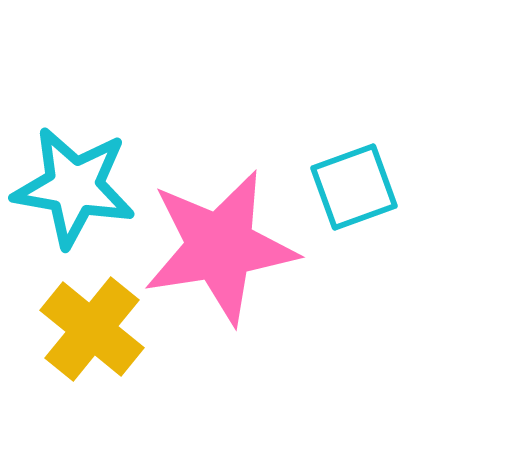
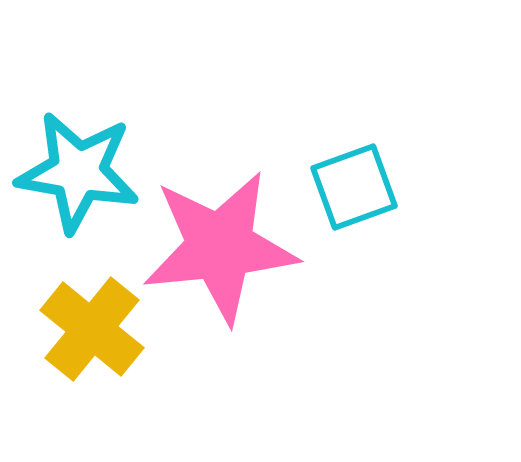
cyan star: moved 4 px right, 15 px up
pink star: rotated 3 degrees clockwise
